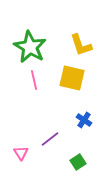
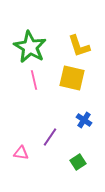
yellow L-shape: moved 2 px left, 1 px down
purple line: moved 2 px up; rotated 18 degrees counterclockwise
pink triangle: rotated 49 degrees counterclockwise
